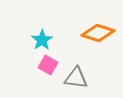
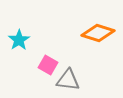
cyan star: moved 23 px left
gray triangle: moved 8 px left, 2 px down
